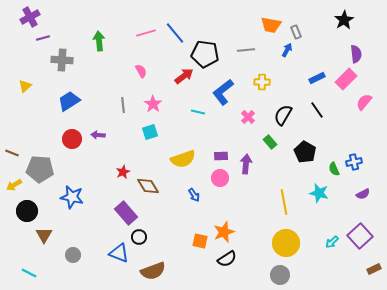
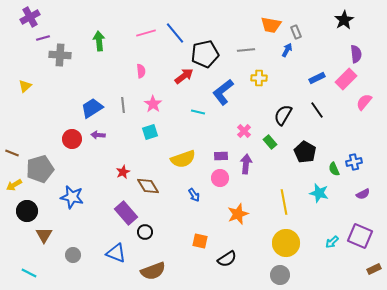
black pentagon at (205, 54): rotated 20 degrees counterclockwise
gray cross at (62, 60): moved 2 px left, 5 px up
pink semicircle at (141, 71): rotated 24 degrees clockwise
yellow cross at (262, 82): moved 3 px left, 4 px up
blue trapezoid at (69, 101): moved 23 px right, 7 px down
pink cross at (248, 117): moved 4 px left, 14 px down
gray pentagon at (40, 169): rotated 20 degrees counterclockwise
orange star at (224, 232): moved 14 px right, 18 px up
purple square at (360, 236): rotated 25 degrees counterclockwise
black circle at (139, 237): moved 6 px right, 5 px up
blue triangle at (119, 253): moved 3 px left
